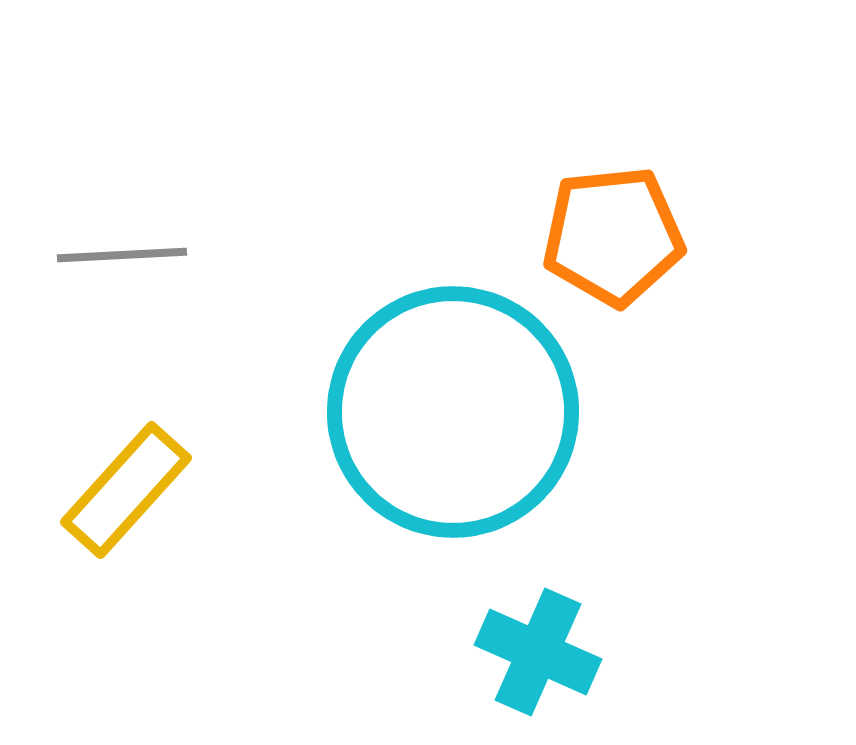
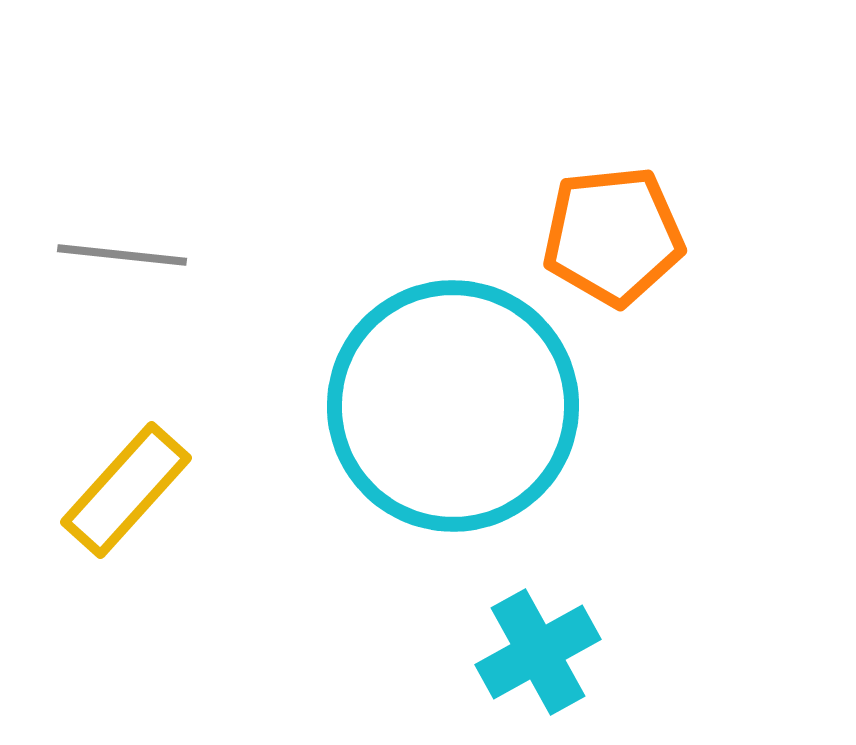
gray line: rotated 9 degrees clockwise
cyan circle: moved 6 px up
cyan cross: rotated 37 degrees clockwise
